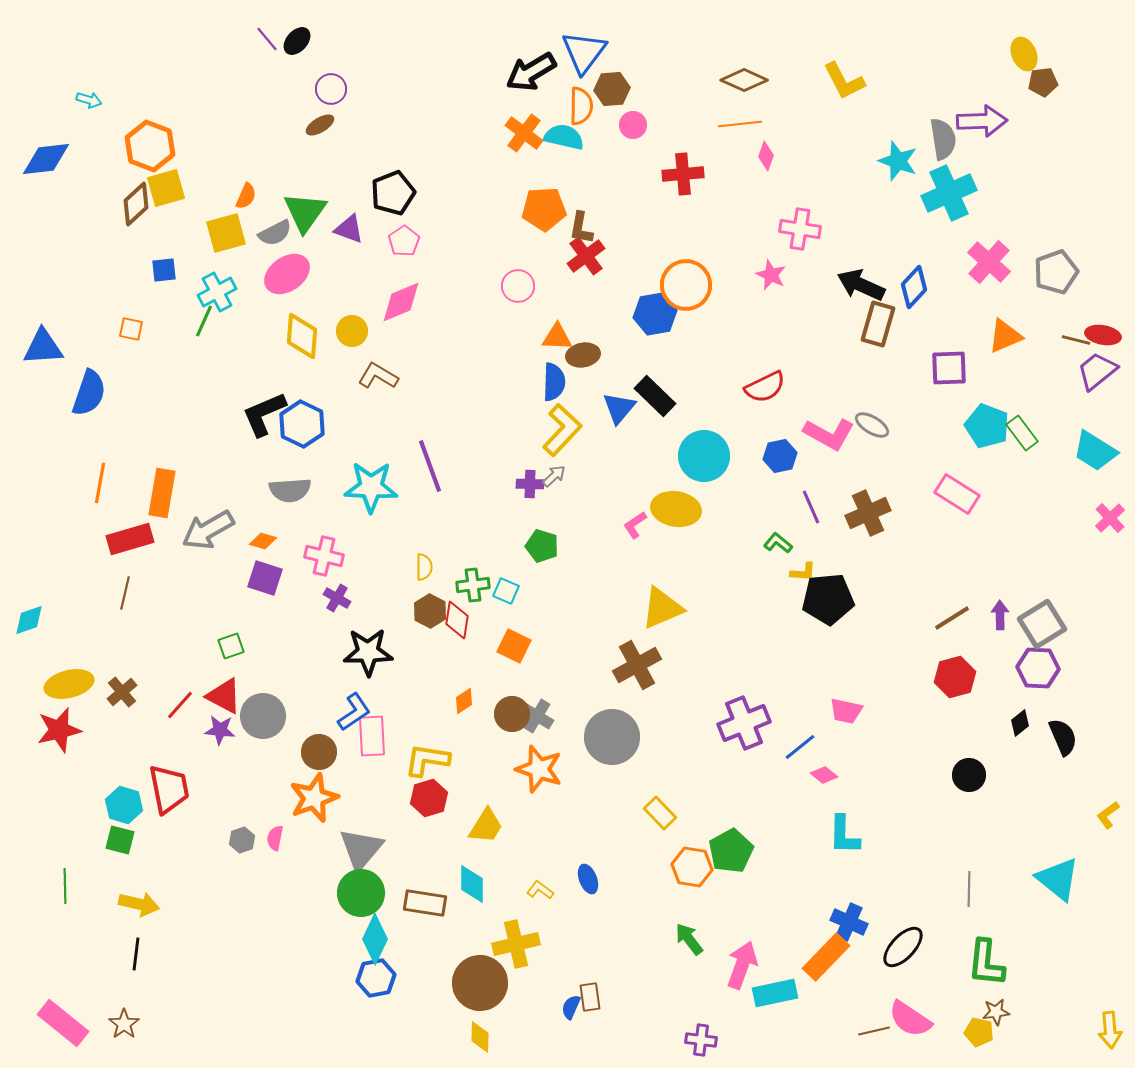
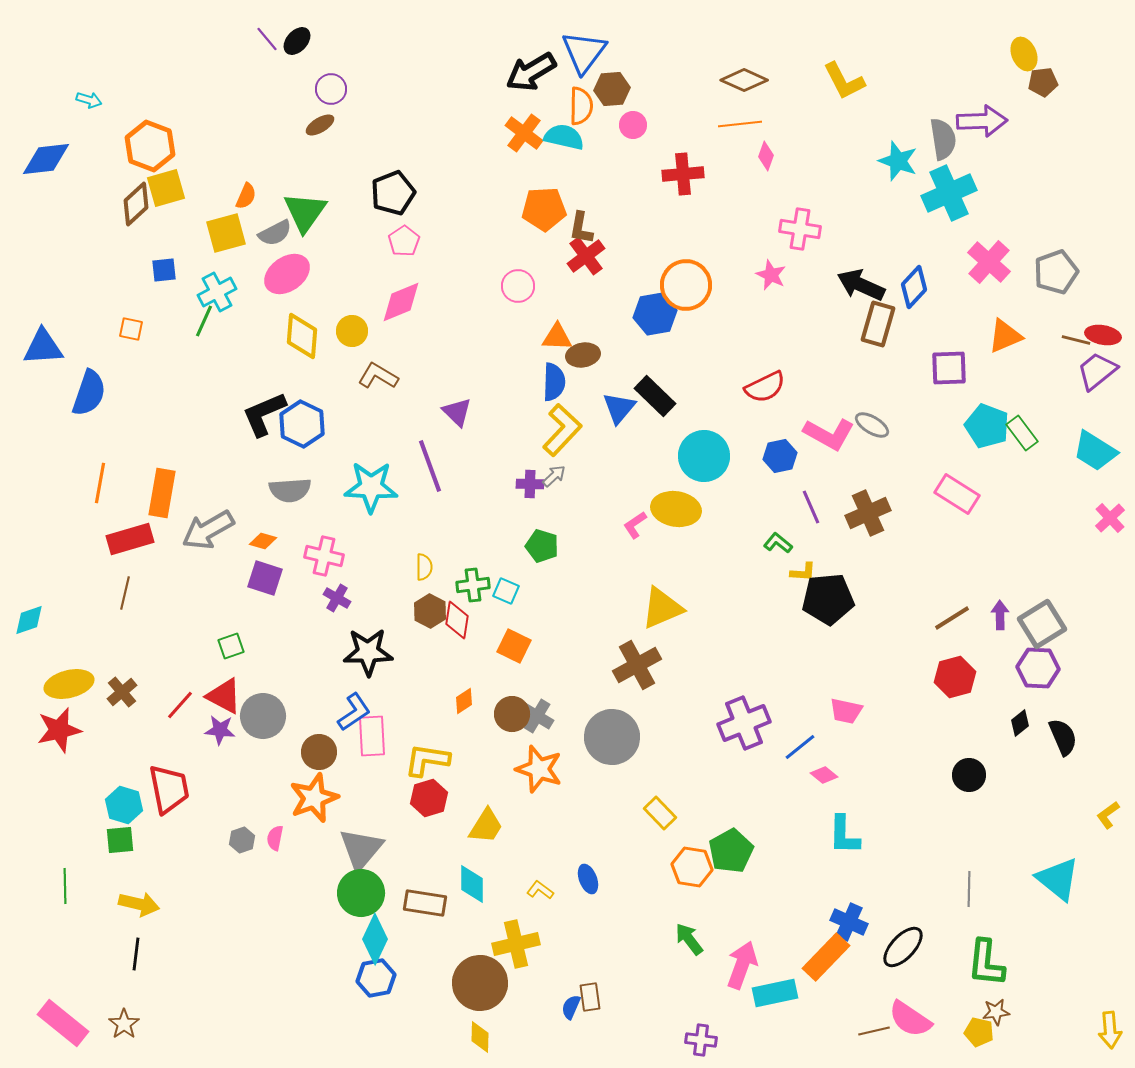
purple triangle at (349, 229): moved 108 px right, 183 px down; rotated 24 degrees clockwise
green square at (120, 840): rotated 20 degrees counterclockwise
